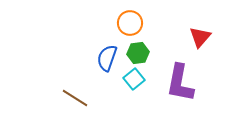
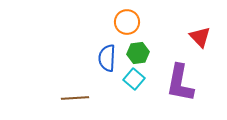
orange circle: moved 3 px left, 1 px up
red triangle: rotated 25 degrees counterclockwise
blue semicircle: rotated 16 degrees counterclockwise
cyan square: rotated 10 degrees counterclockwise
brown line: rotated 36 degrees counterclockwise
